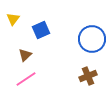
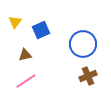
yellow triangle: moved 2 px right, 3 px down
blue circle: moved 9 px left, 5 px down
brown triangle: rotated 32 degrees clockwise
pink line: moved 2 px down
